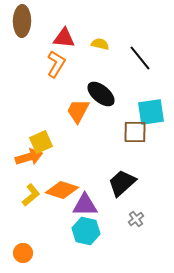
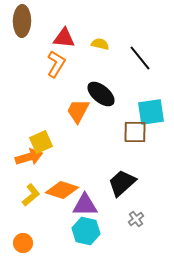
orange circle: moved 10 px up
